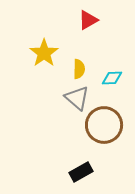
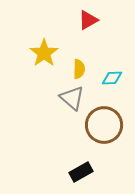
gray triangle: moved 5 px left
